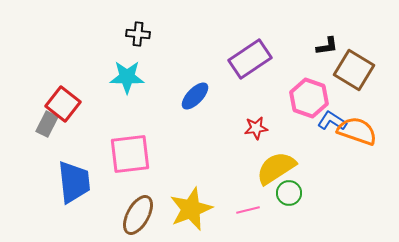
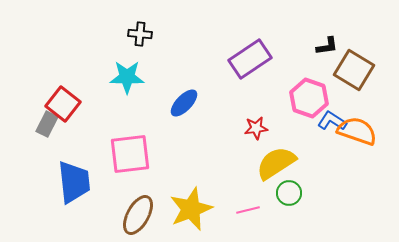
black cross: moved 2 px right
blue ellipse: moved 11 px left, 7 px down
yellow semicircle: moved 5 px up
